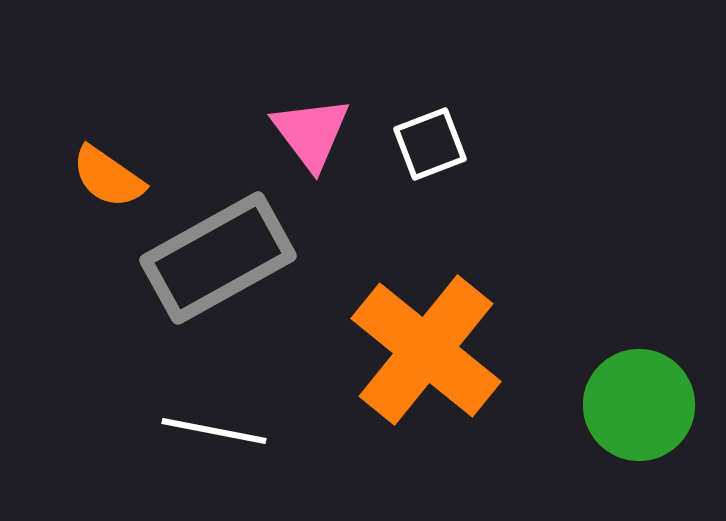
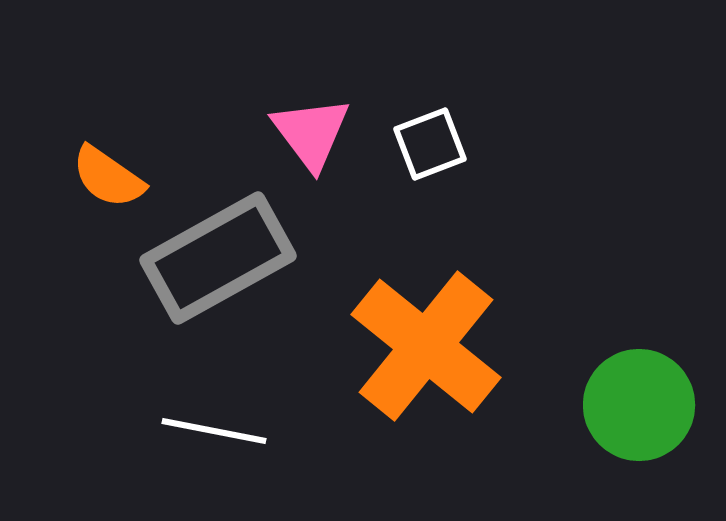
orange cross: moved 4 px up
